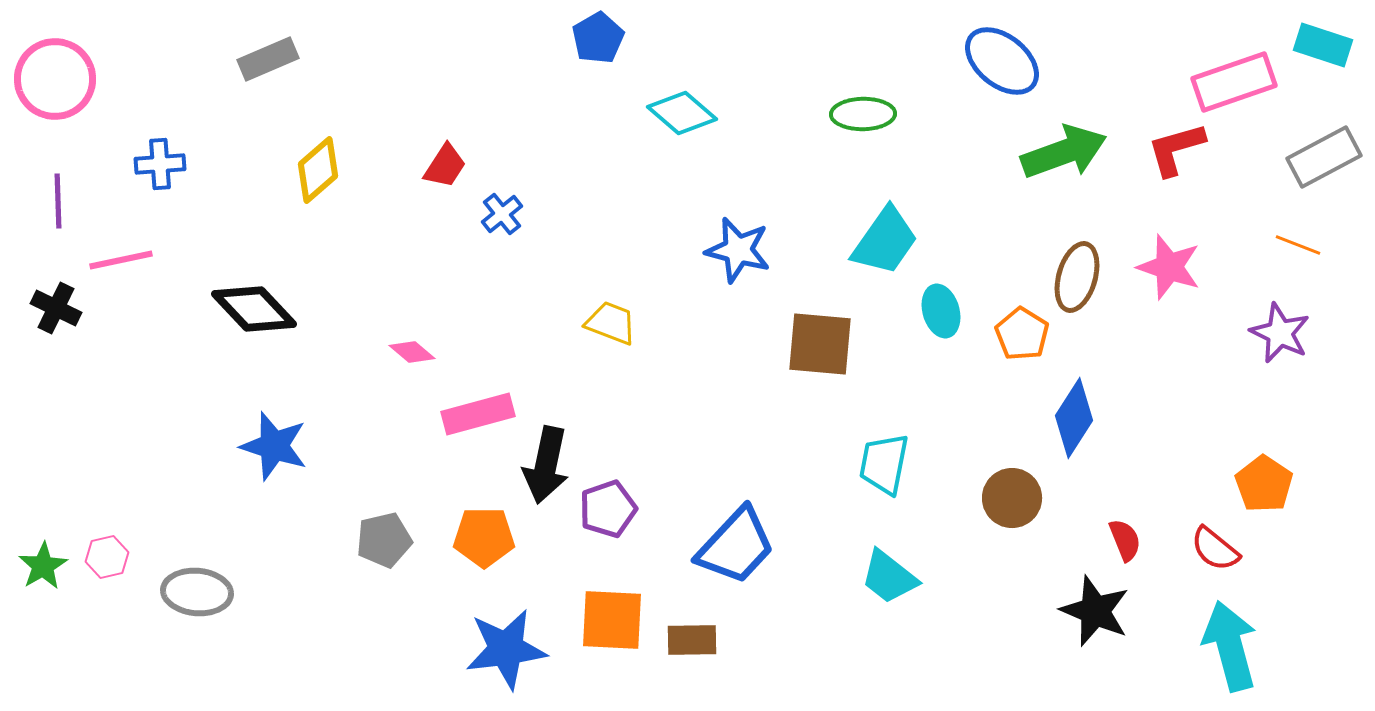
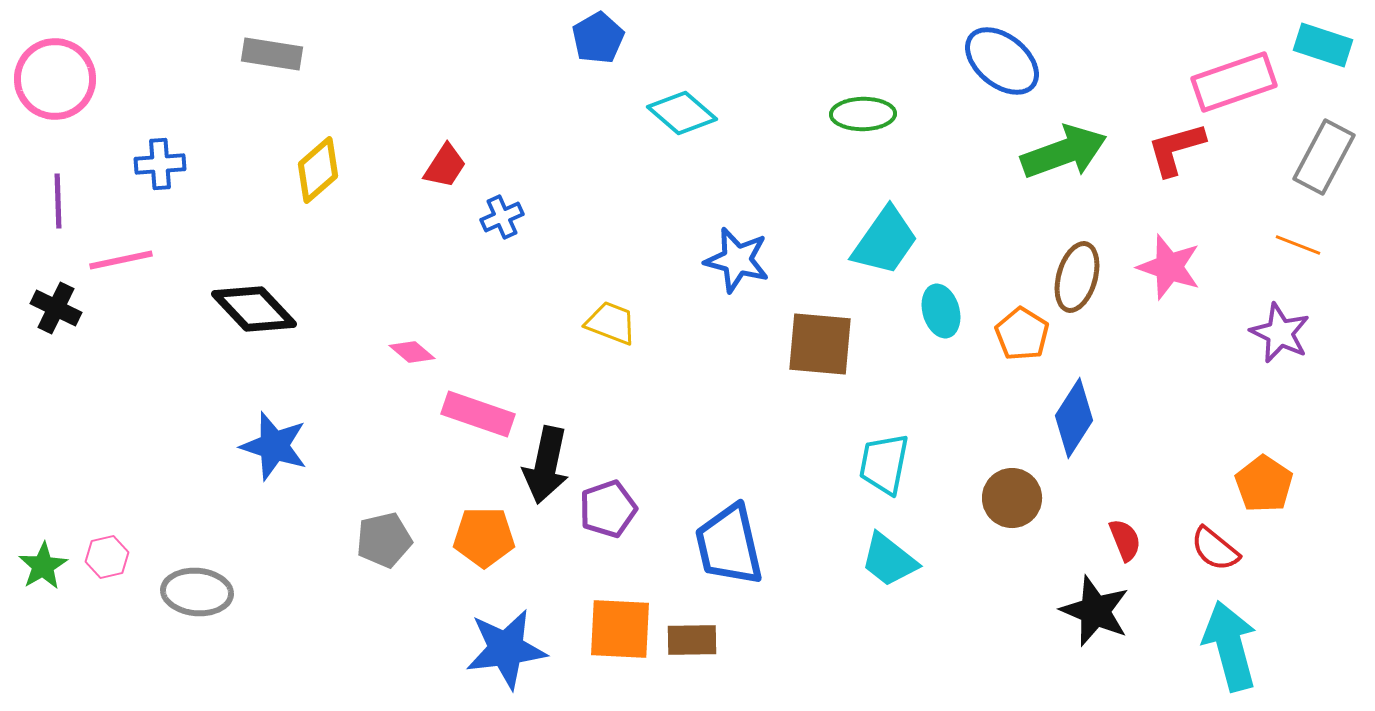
gray rectangle at (268, 59): moved 4 px right, 5 px up; rotated 32 degrees clockwise
gray rectangle at (1324, 157): rotated 34 degrees counterclockwise
blue cross at (502, 214): moved 3 px down; rotated 15 degrees clockwise
blue star at (738, 250): moved 1 px left, 10 px down
pink rectangle at (478, 414): rotated 34 degrees clockwise
blue trapezoid at (736, 546): moved 7 px left, 1 px up; rotated 124 degrees clockwise
cyan trapezoid at (889, 577): moved 17 px up
orange square at (612, 620): moved 8 px right, 9 px down
